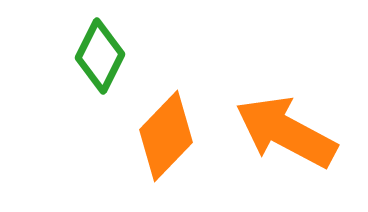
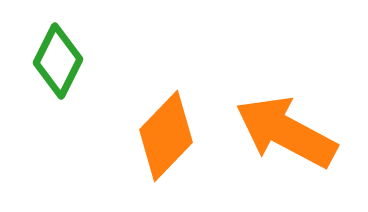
green diamond: moved 42 px left, 5 px down
